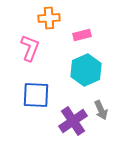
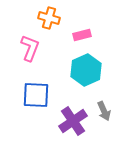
orange cross: rotated 20 degrees clockwise
gray arrow: moved 3 px right, 1 px down
